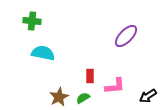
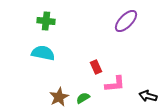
green cross: moved 14 px right
purple ellipse: moved 15 px up
red rectangle: moved 6 px right, 9 px up; rotated 24 degrees counterclockwise
pink L-shape: moved 2 px up
black arrow: rotated 48 degrees clockwise
